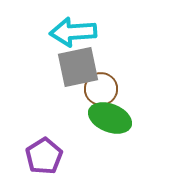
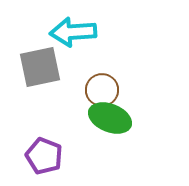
gray square: moved 38 px left
brown circle: moved 1 px right, 1 px down
purple pentagon: rotated 18 degrees counterclockwise
